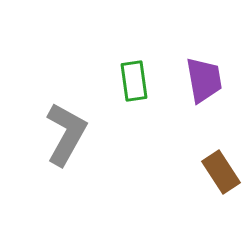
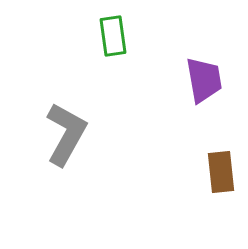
green rectangle: moved 21 px left, 45 px up
brown rectangle: rotated 27 degrees clockwise
